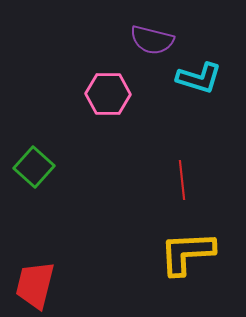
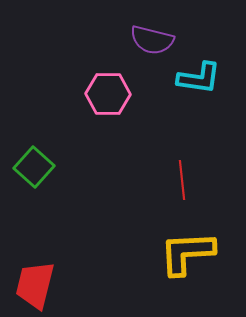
cyan L-shape: rotated 9 degrees counterclockwise
